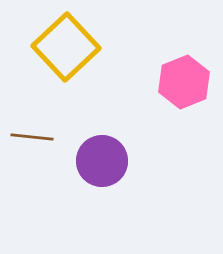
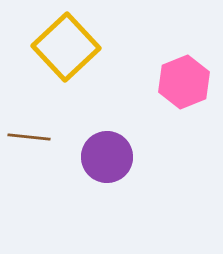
brown line: moved 3 px left
purple circle: moved 5 px right, 4 px up
